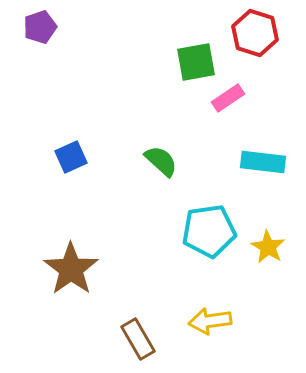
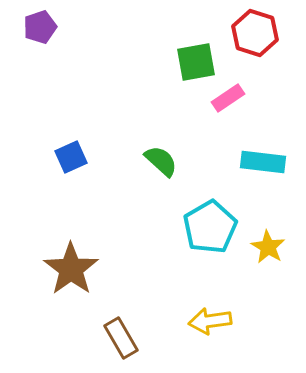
cyan pentagon: moved 1 px right, 4 px up; rotated 22 degrees counterclockwise
brown rectangle: moved 17 px left, 1 px up
